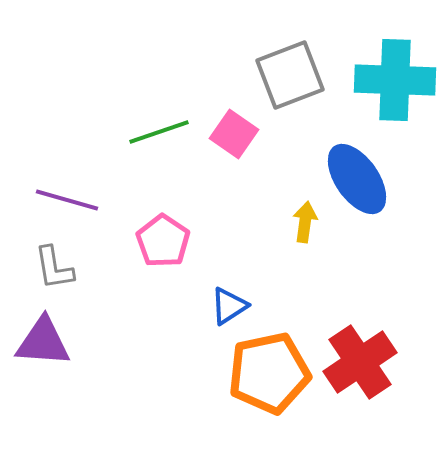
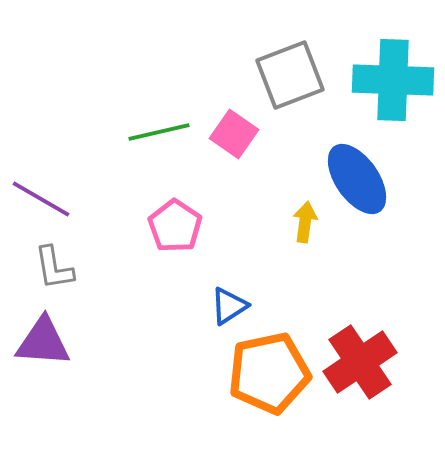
cyan cross: moved 2 px left
green line: rotated 6 degrees clockwise
purple line: moved 26 px left, 1 px up; rotated 14 degrees clockwise
pink pentagon: moved 12 px right, 15 px up
